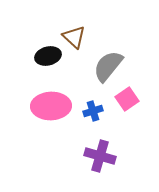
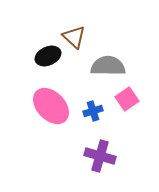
black ellipse: rotated 10 degrees counterclockwise
gray semicircle: rotated 52 degrees clockwise
pink ellipse: rotated 48 degrees clockwise
